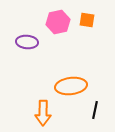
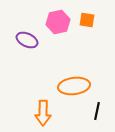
purple ellipse: moved 2 px up; rotated 20 degrees clockwise
orange ellipse: moved 3 px right
black line: moved 2 px right, 1 px down
